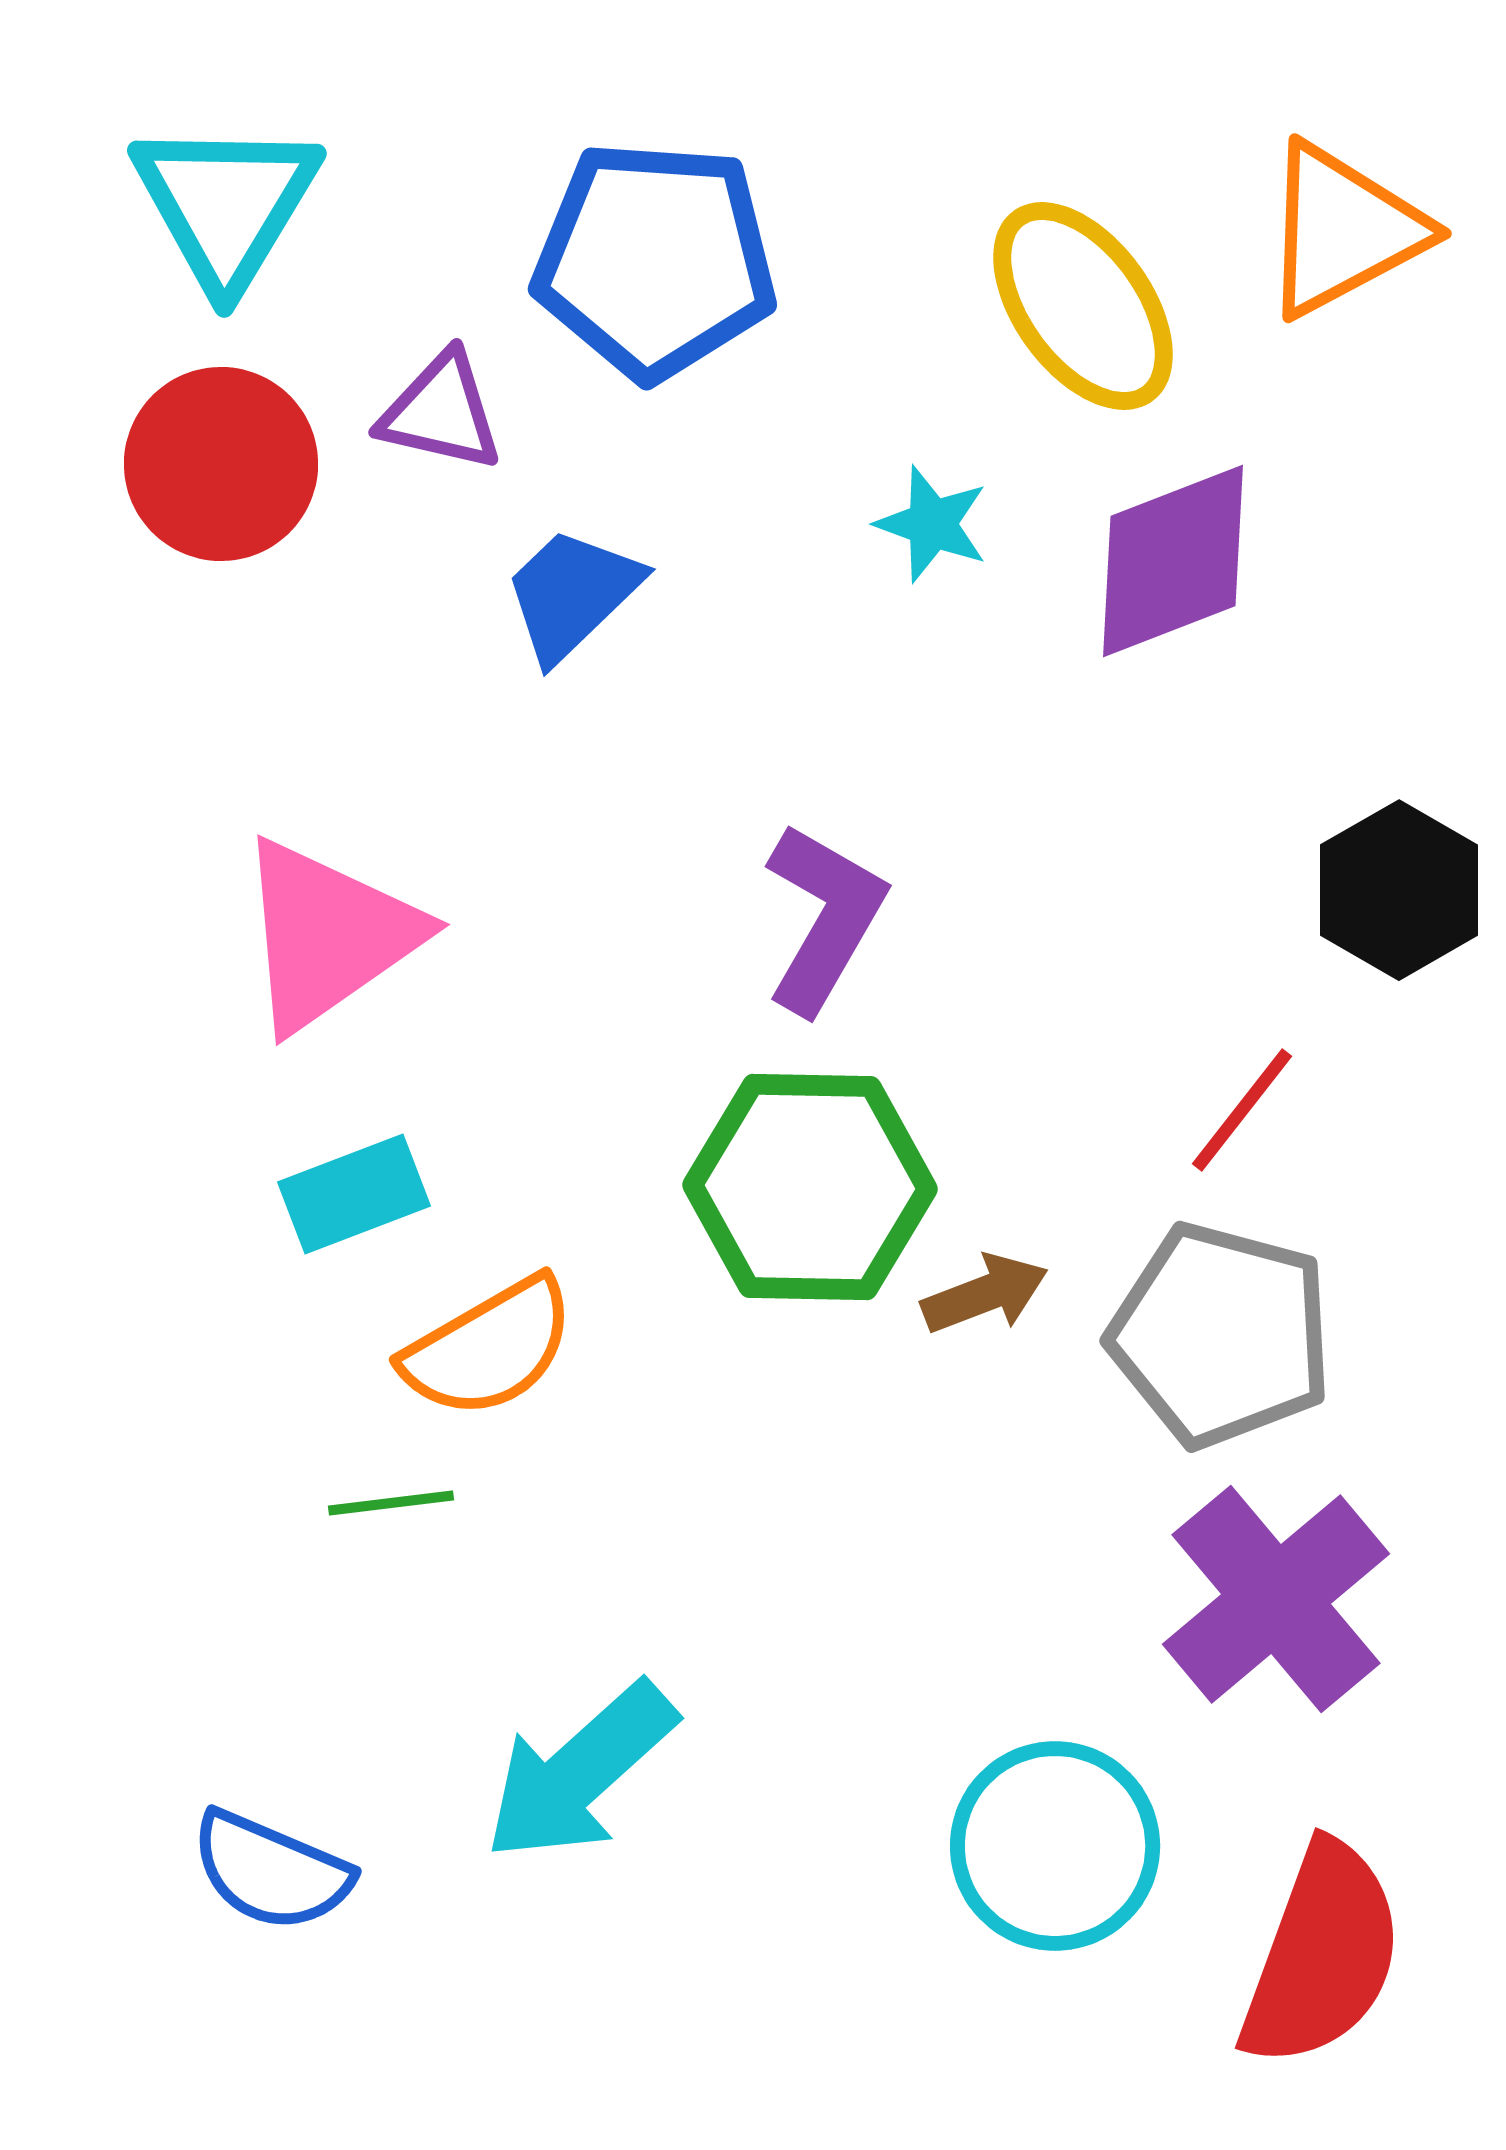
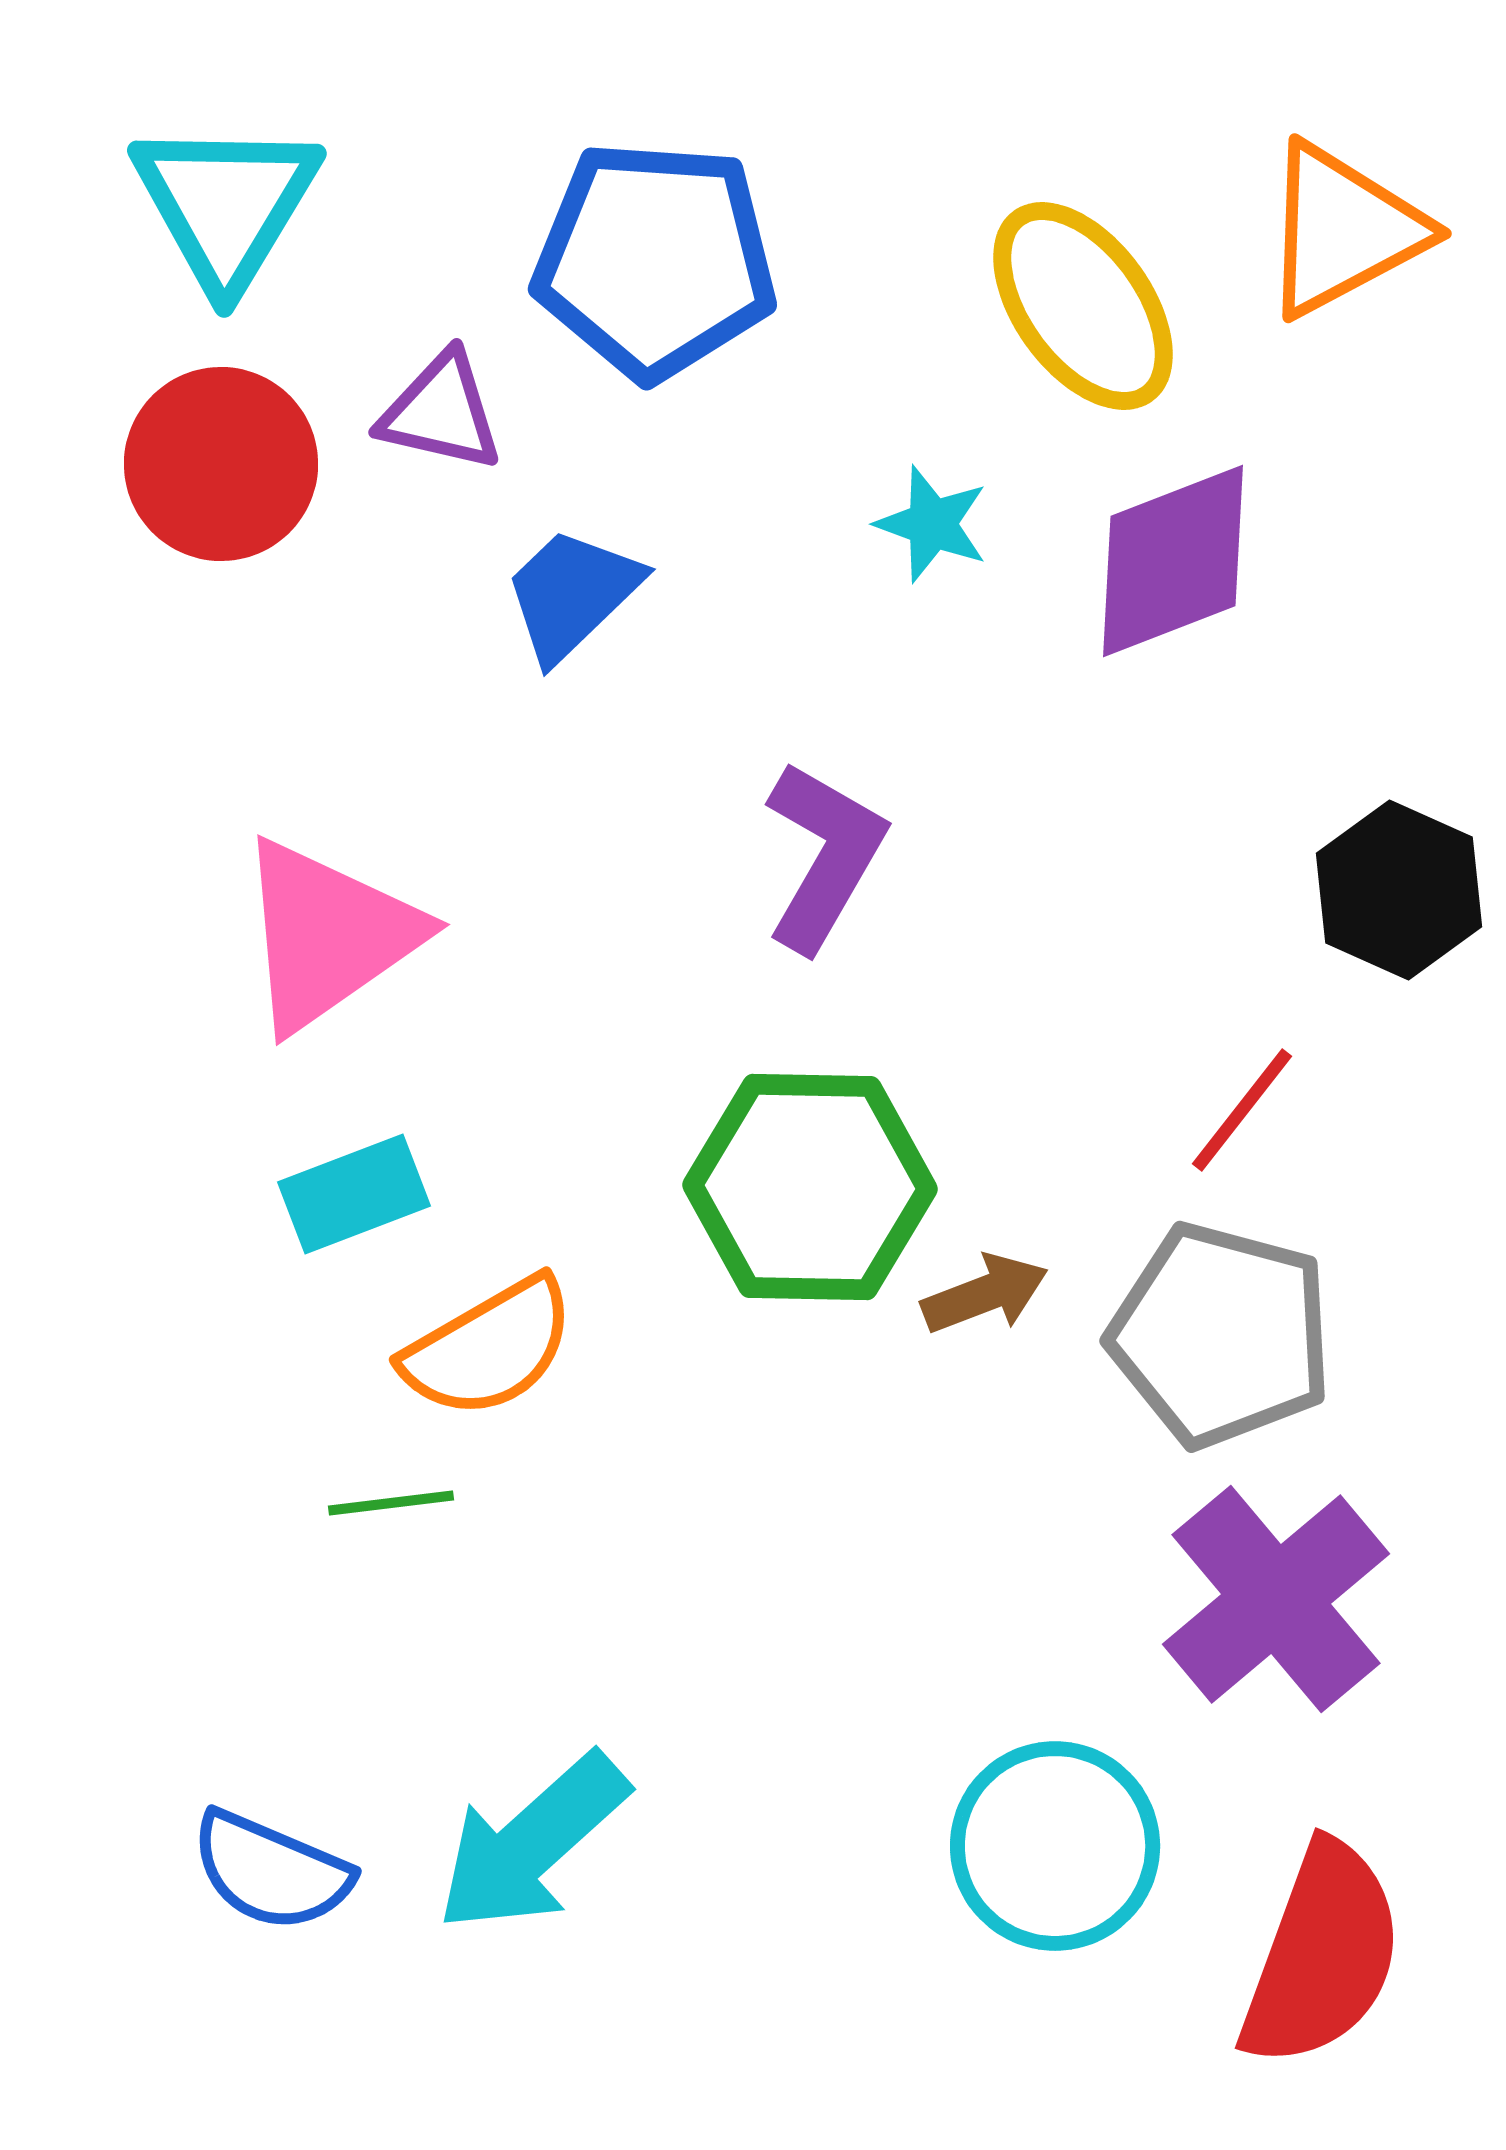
black hexagon: rotated 6 degrees counterclockwise
purple L-shape: moved 62 px up
cyan arrow: moved 48 px left, 71 px down
